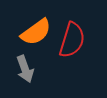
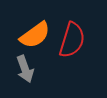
orange semicircle: moved 1 px left, 3 px down
